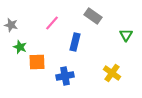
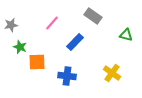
gray star: rotated 24 degrees counterclockwise
green triangle: rotated 48 degrees counterclockwise
blue rectangle: rotated 30 degrees clockwise
blue cross: moved 2 px right; rotated 18 degrees clockwise
